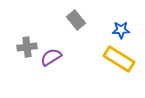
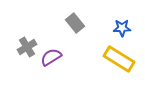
gray rectangle: moved 1 px left, 3 px down
blue star: moved 1 px right, 2 px up
gray cross: rotated 24 degrees counterclockwise
